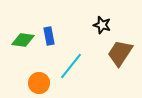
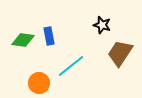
cyan line: rotated 12 degrees clockwise
